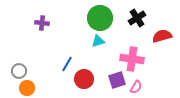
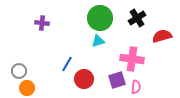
pink semicircle: rotated 24 degrees counterclockwise
